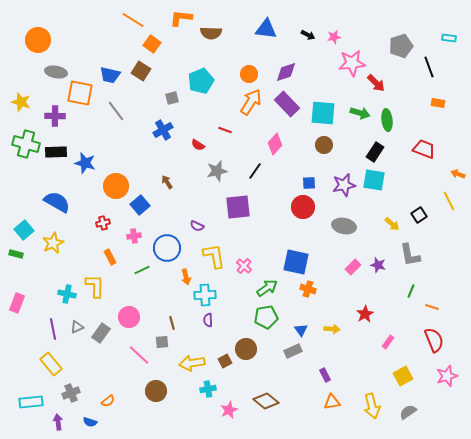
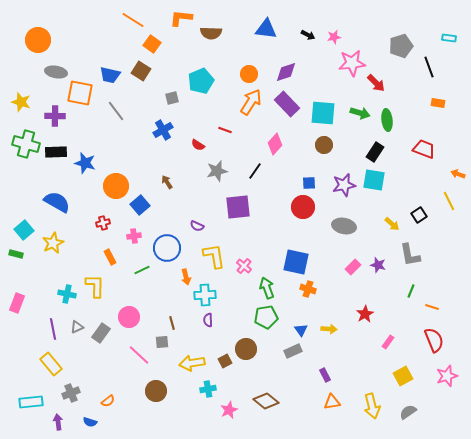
green arrow at (267, 288): rotated 75 degrees counterclockwise
yellow arrow at (332, 329): moved 3 px left
